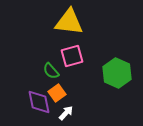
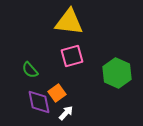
green semicircle: moved 21 px left, 1 px up
